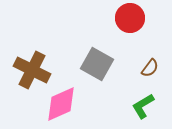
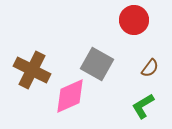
red circle: moved 4 px right, 2 px down
pink diamond: moved 9 px right, 8 px up
